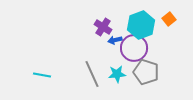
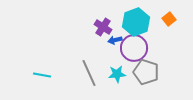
cyan hexagon: moved 5 px left, 3 px up
gray line: moved 3 px left, 1 px up
